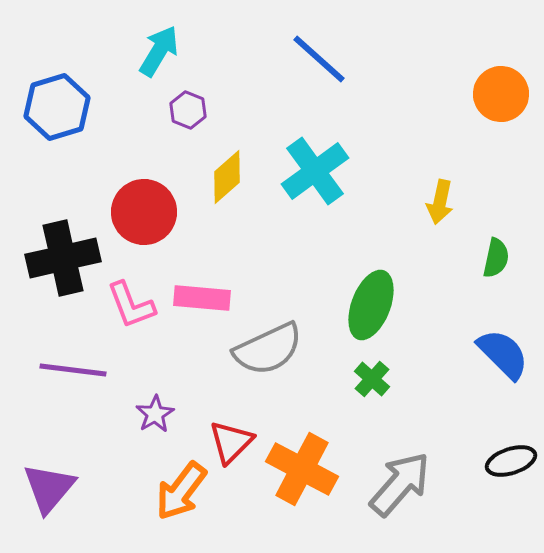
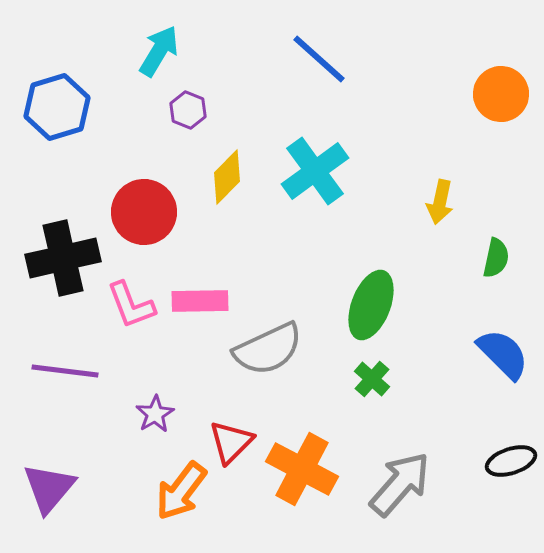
yellow diamond: rotated 4 degrees counterclockwise
pink rectangle: moved 2 px left, 3 px down; rotated 6 degrees counterclockwise
purple line: moved 8 px left, 1 px down
